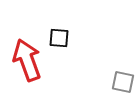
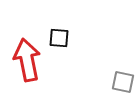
red arrow: rotated 9 degrees clockwise
